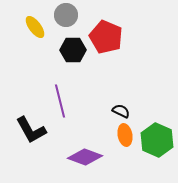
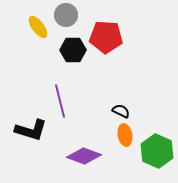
yellow ellipse: moved 3 px right
red pentagon: rotated 20 degrees counterclockwise
black L-shape: rotated 44 degrees counterclockwise
green hexagon: moved 11 px down
purple diamond: moved 1 px left, 1 px up
